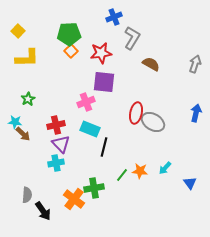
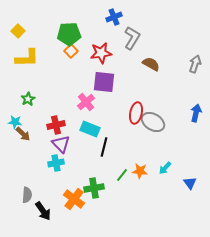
pink cross: rotated 18 degrees counterclockwise
